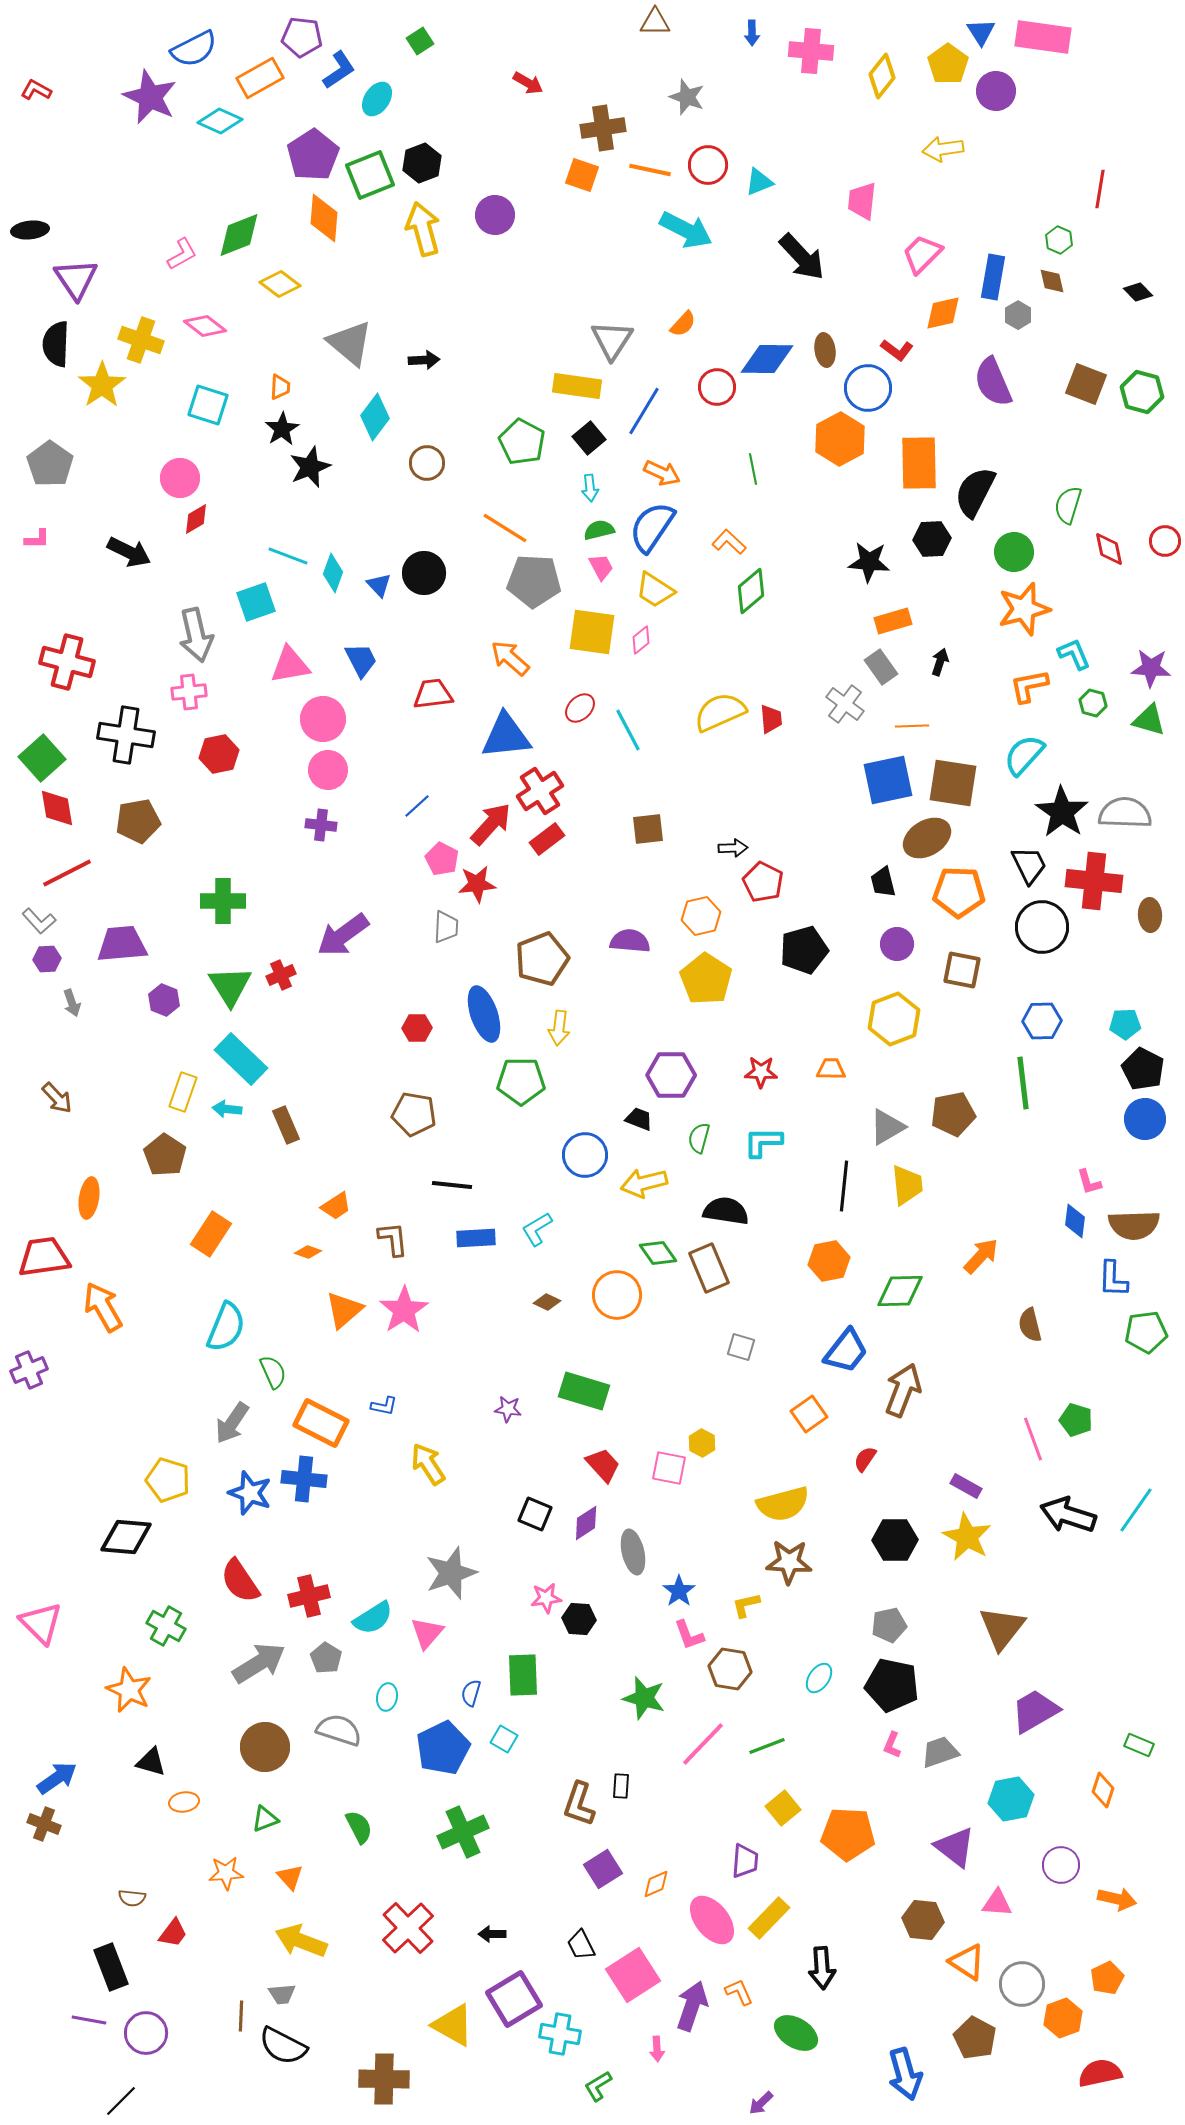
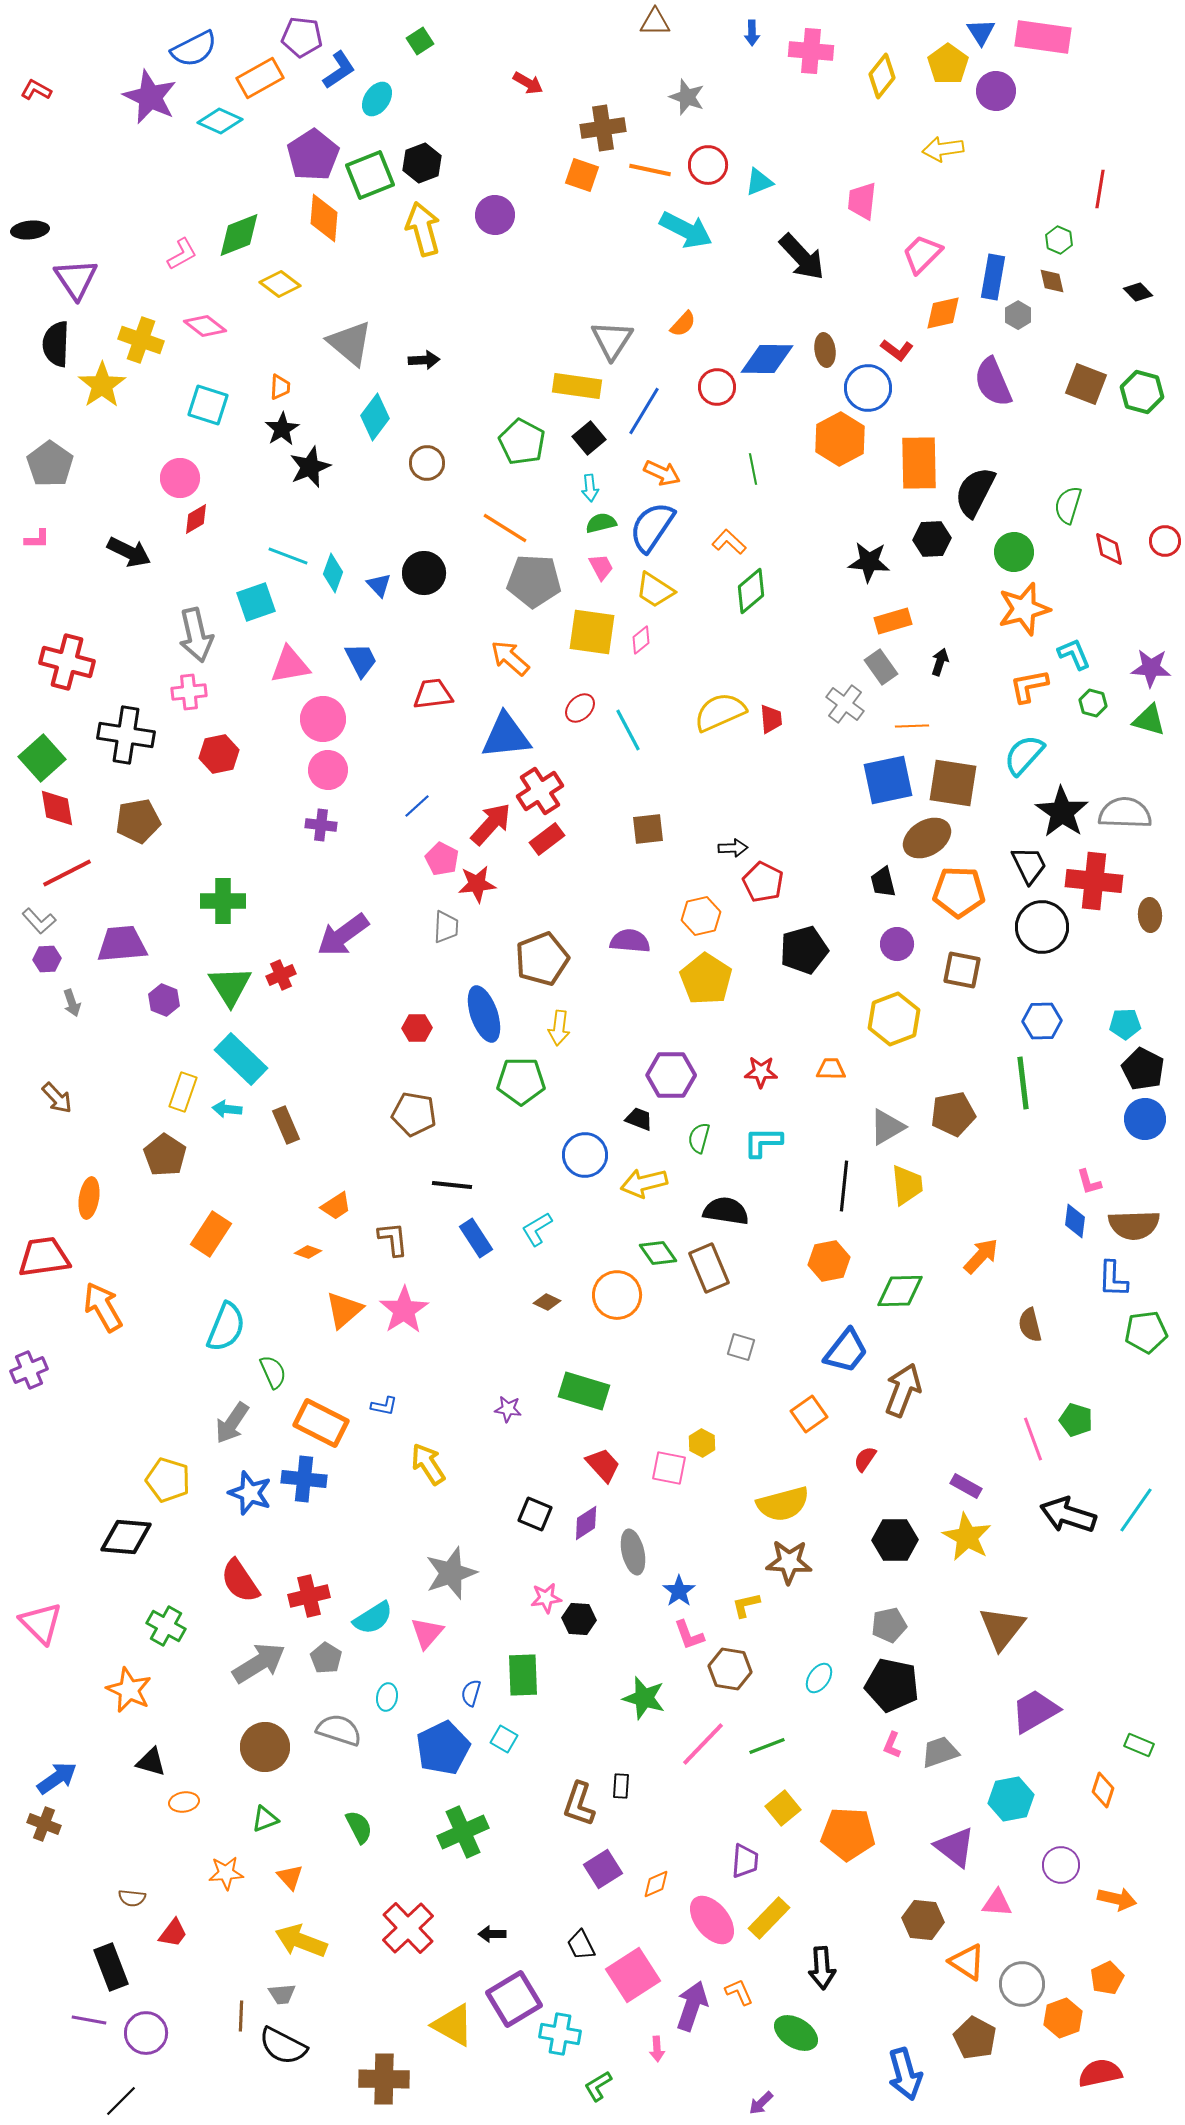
green semicircle at (599, 530): moved 2 px right, 7 px up
blue rectangle at (476, 1238): rotated 60 degrees clockwise
